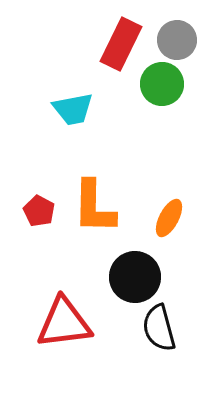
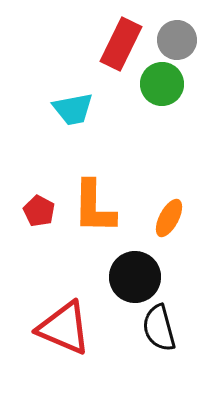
red triangle: moved 5 px down; rotated 30 degrees clockwise
